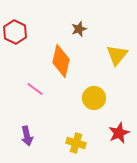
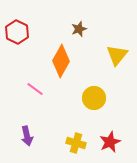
red hexagon: moved 2 px right
orange diamond: rotated 16 degrees clockwise
red star: moved 9 px left, 9 px down
